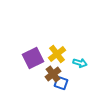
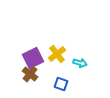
brown cross: moved 23 px left; rotated 14 degrees counterclockwise
blue square: moved 1 px down
